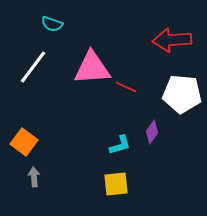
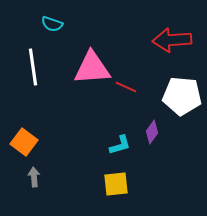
white line: rotated 45 degrees counterclockwise
white pentagon: moved 2 px down
